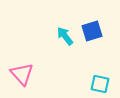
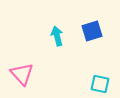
cyan arrow: moved 8 px left; rotated 24 degrees clockwise
